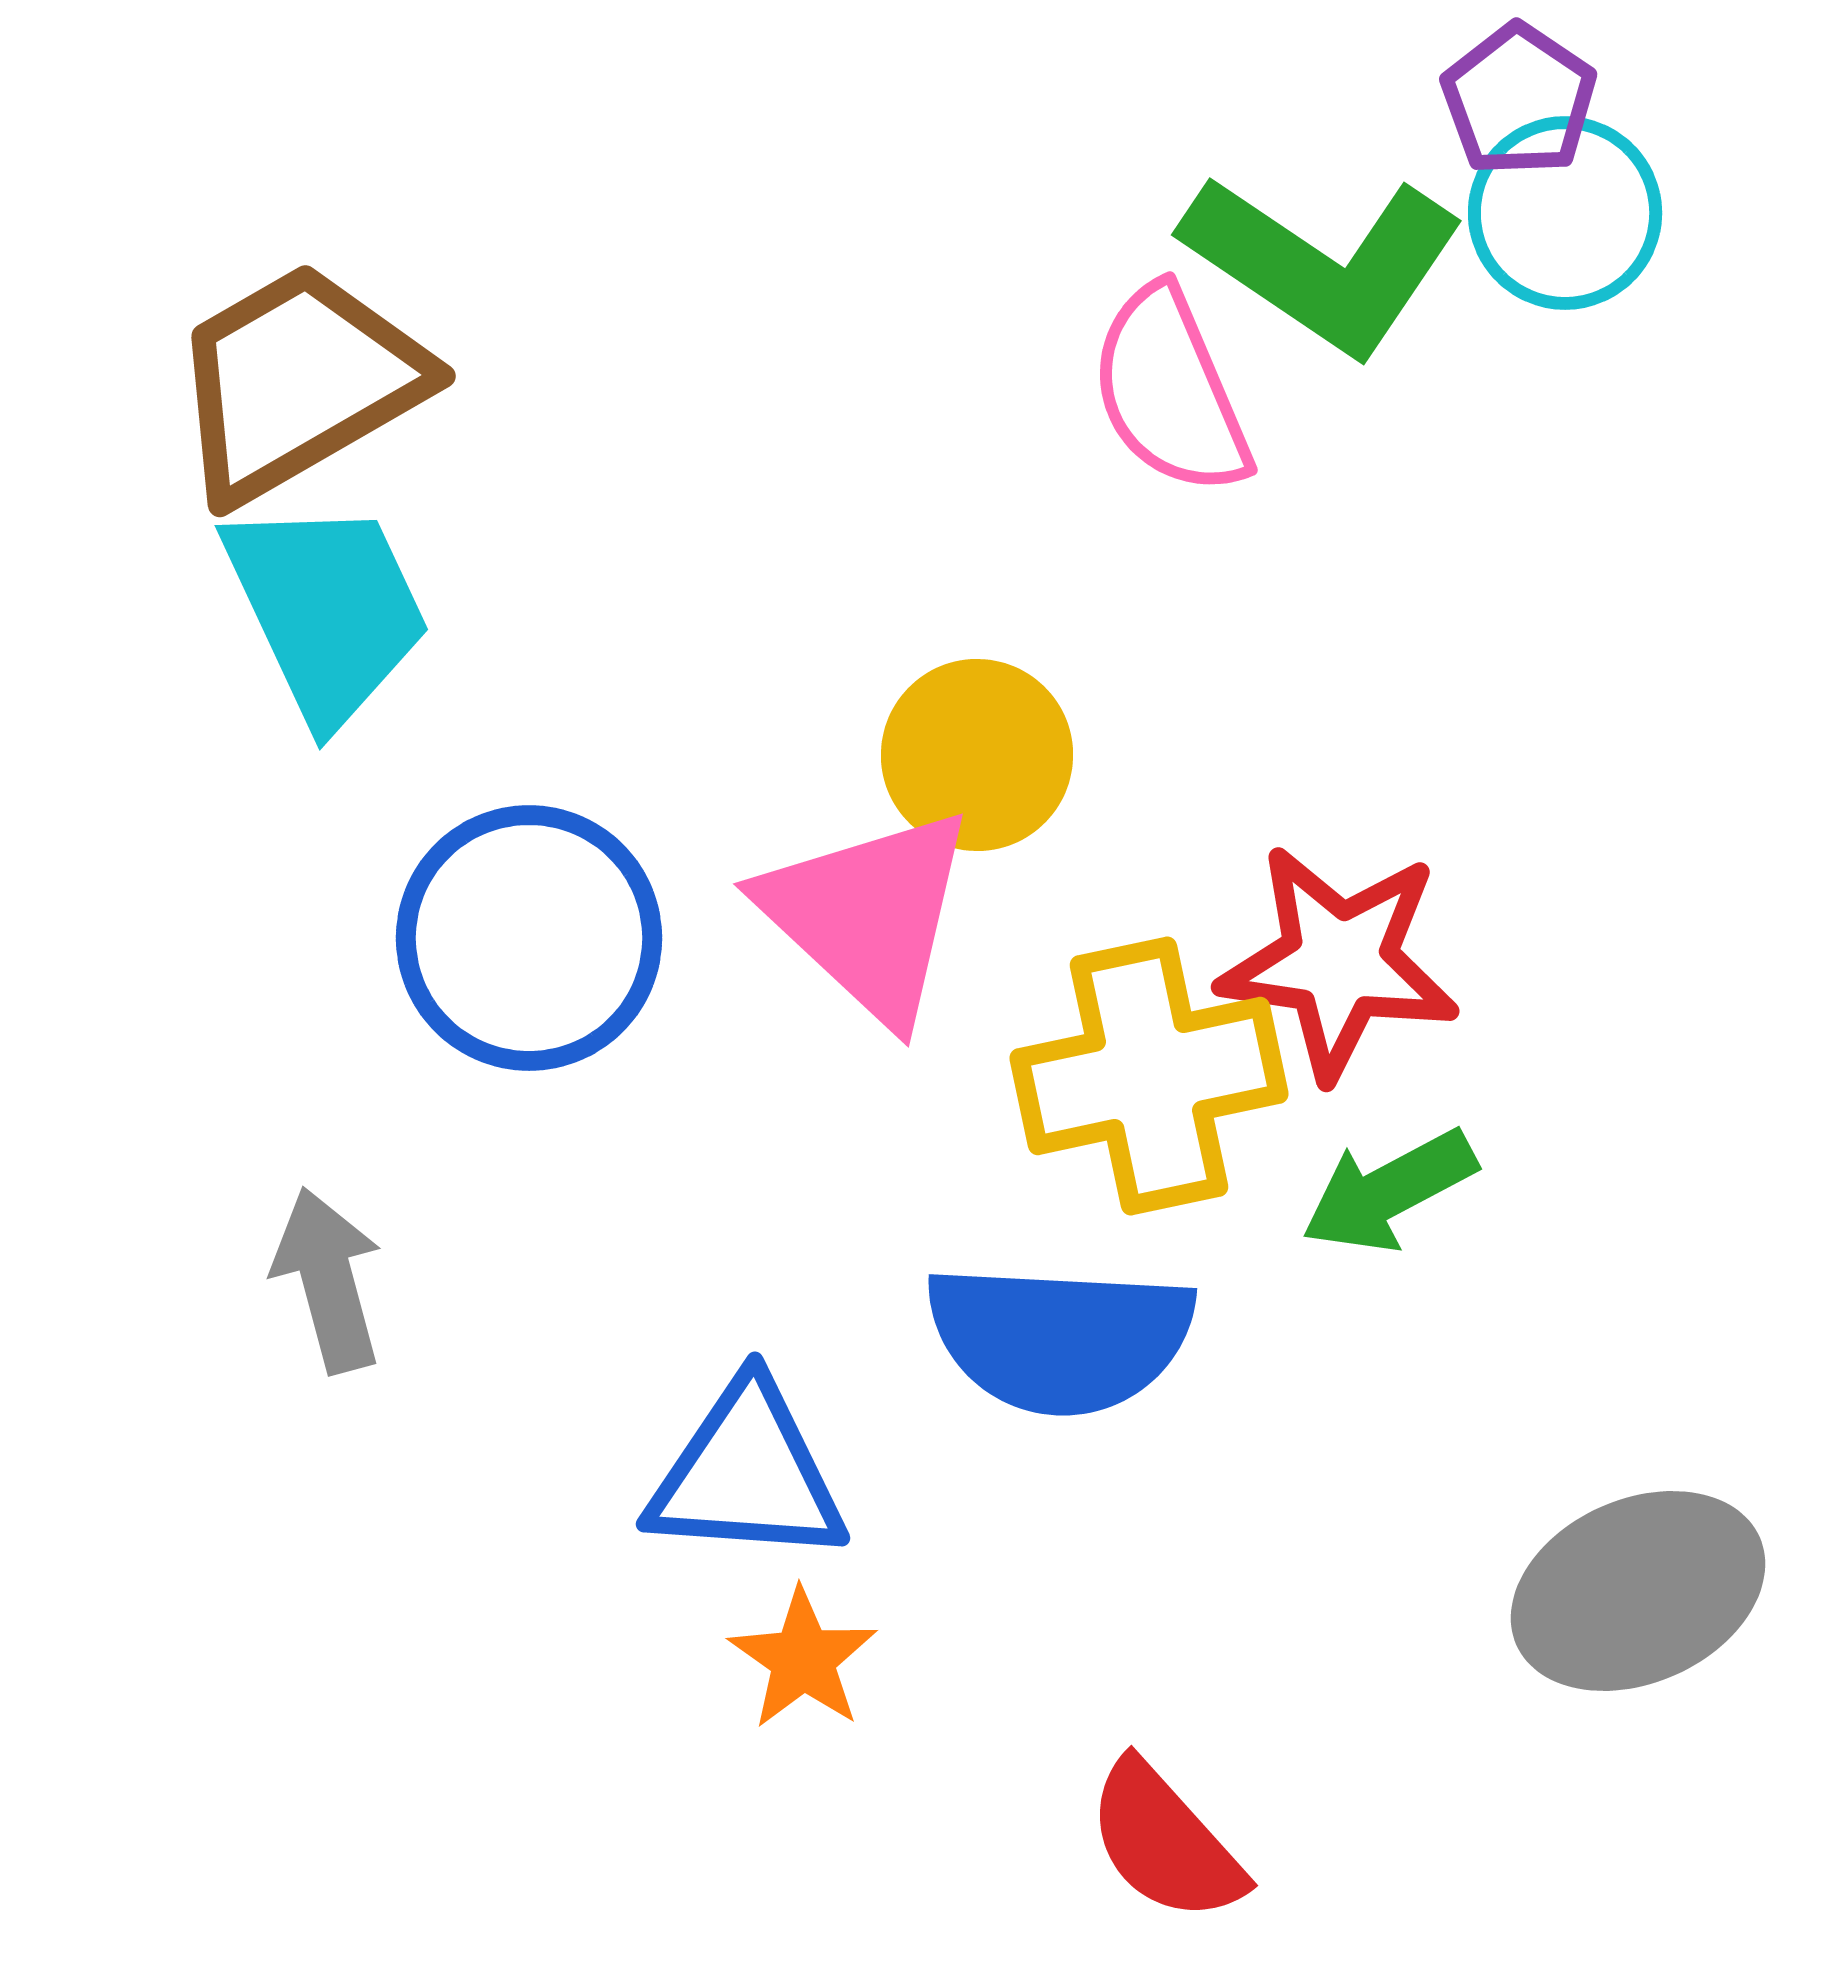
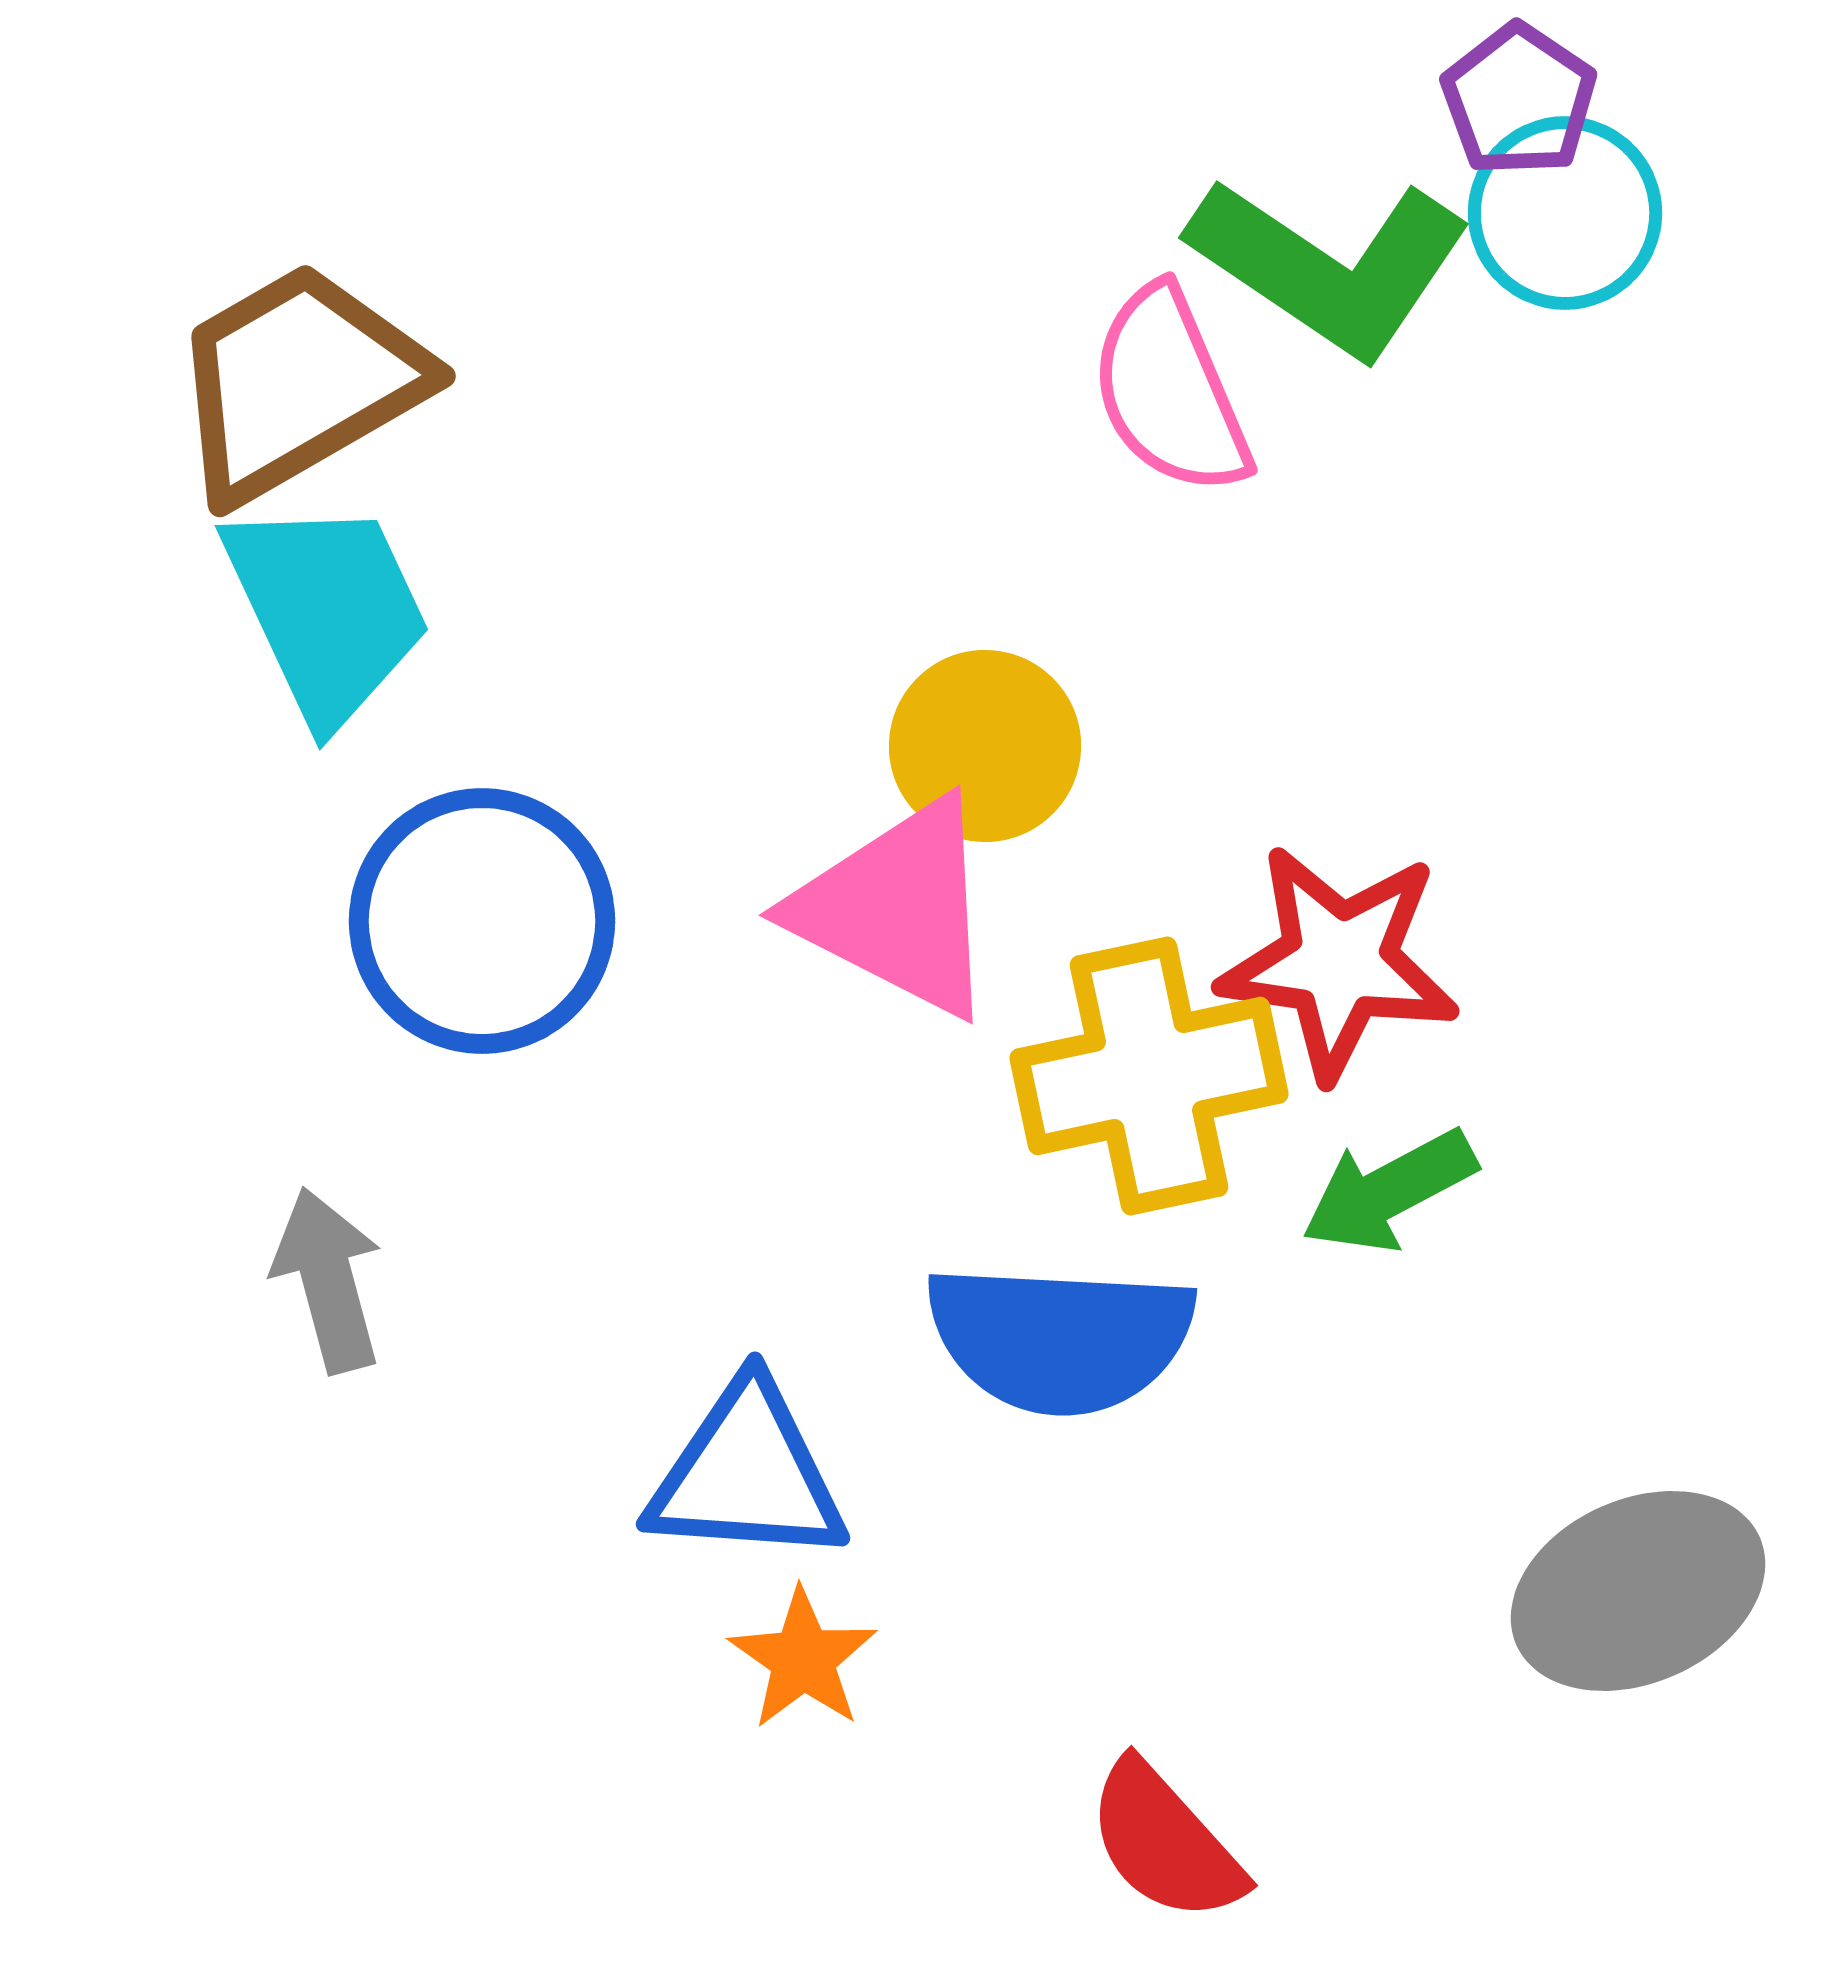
green L-shape: moved 7 px right, 3 px down
yellow circle: moved 8 px right, 9 px up
pink triangle: moved 29 px right, 7 px up; rotated 16 degrees counterclockwise
blue circle: moved 47 px left, 17 px up
